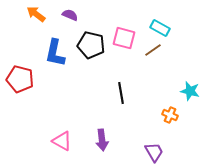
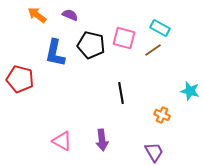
orange arrow: moved 1 px right, 1 px down
orange cross: moved 8 px left
